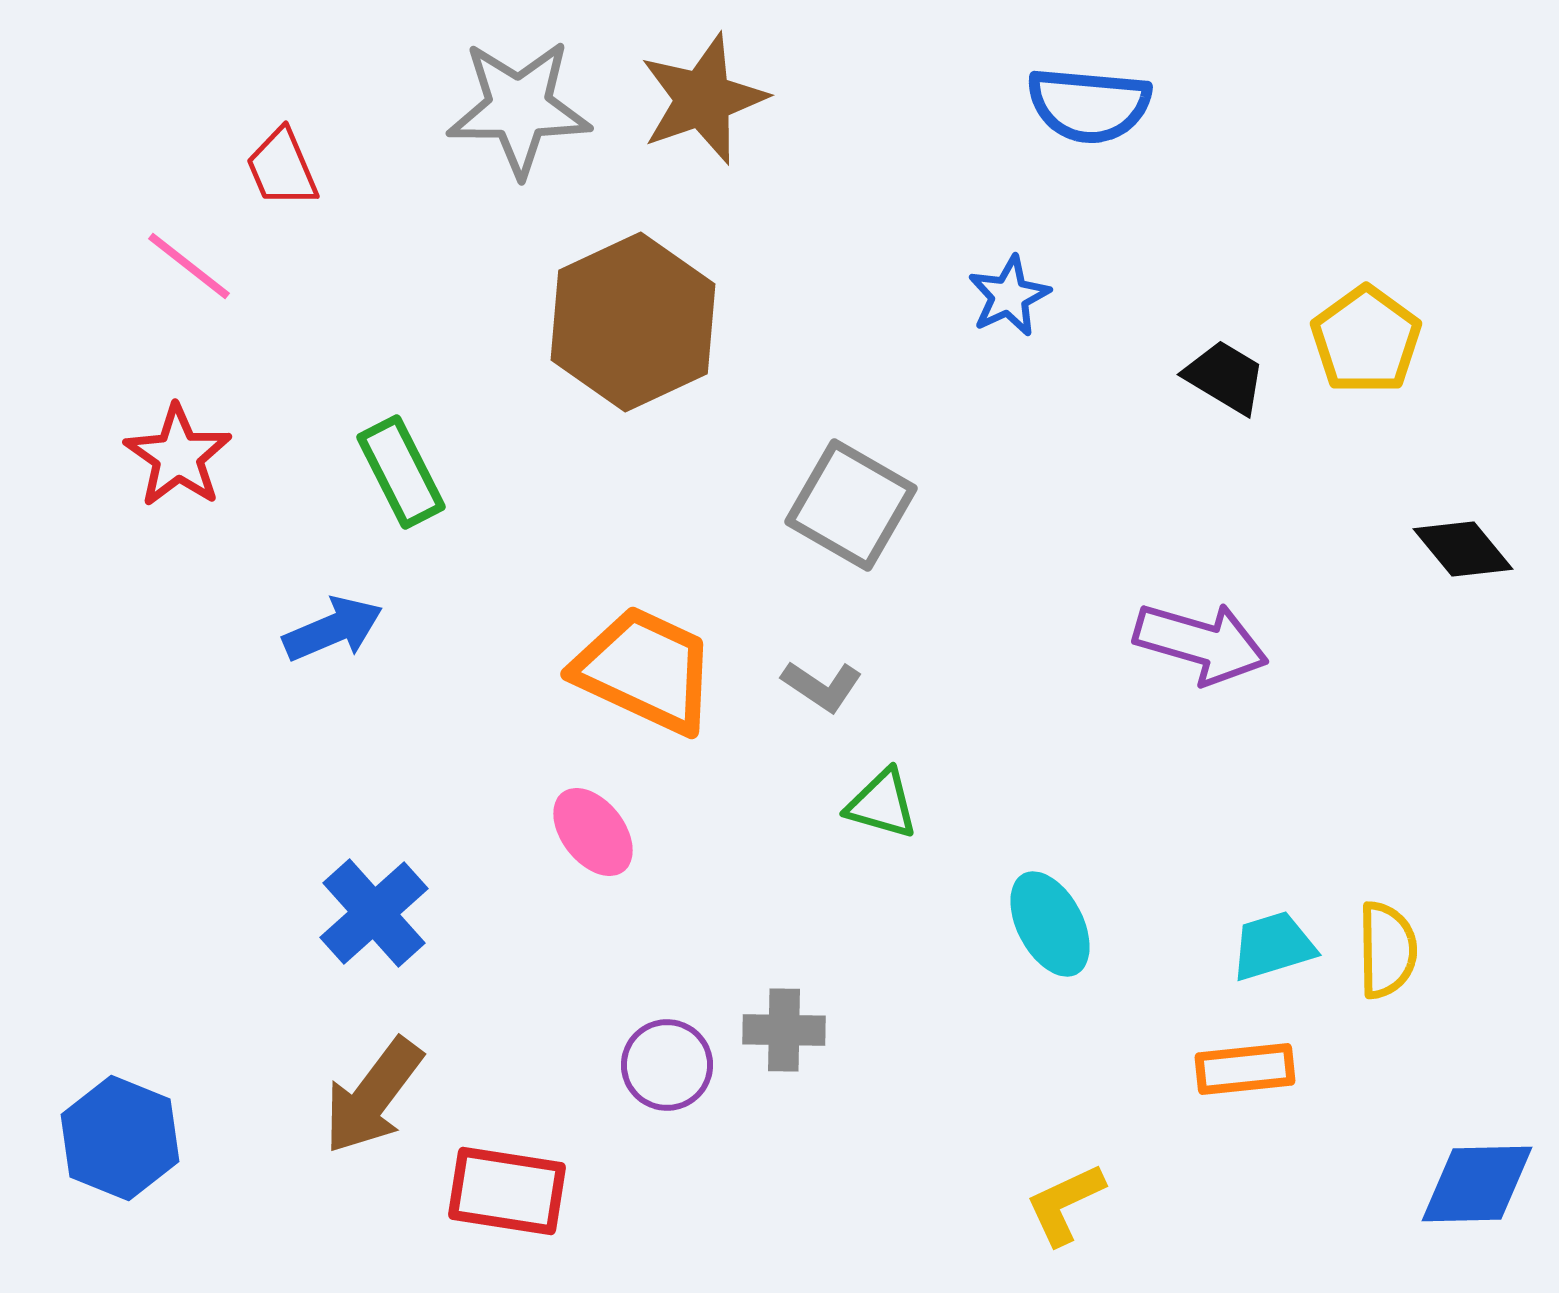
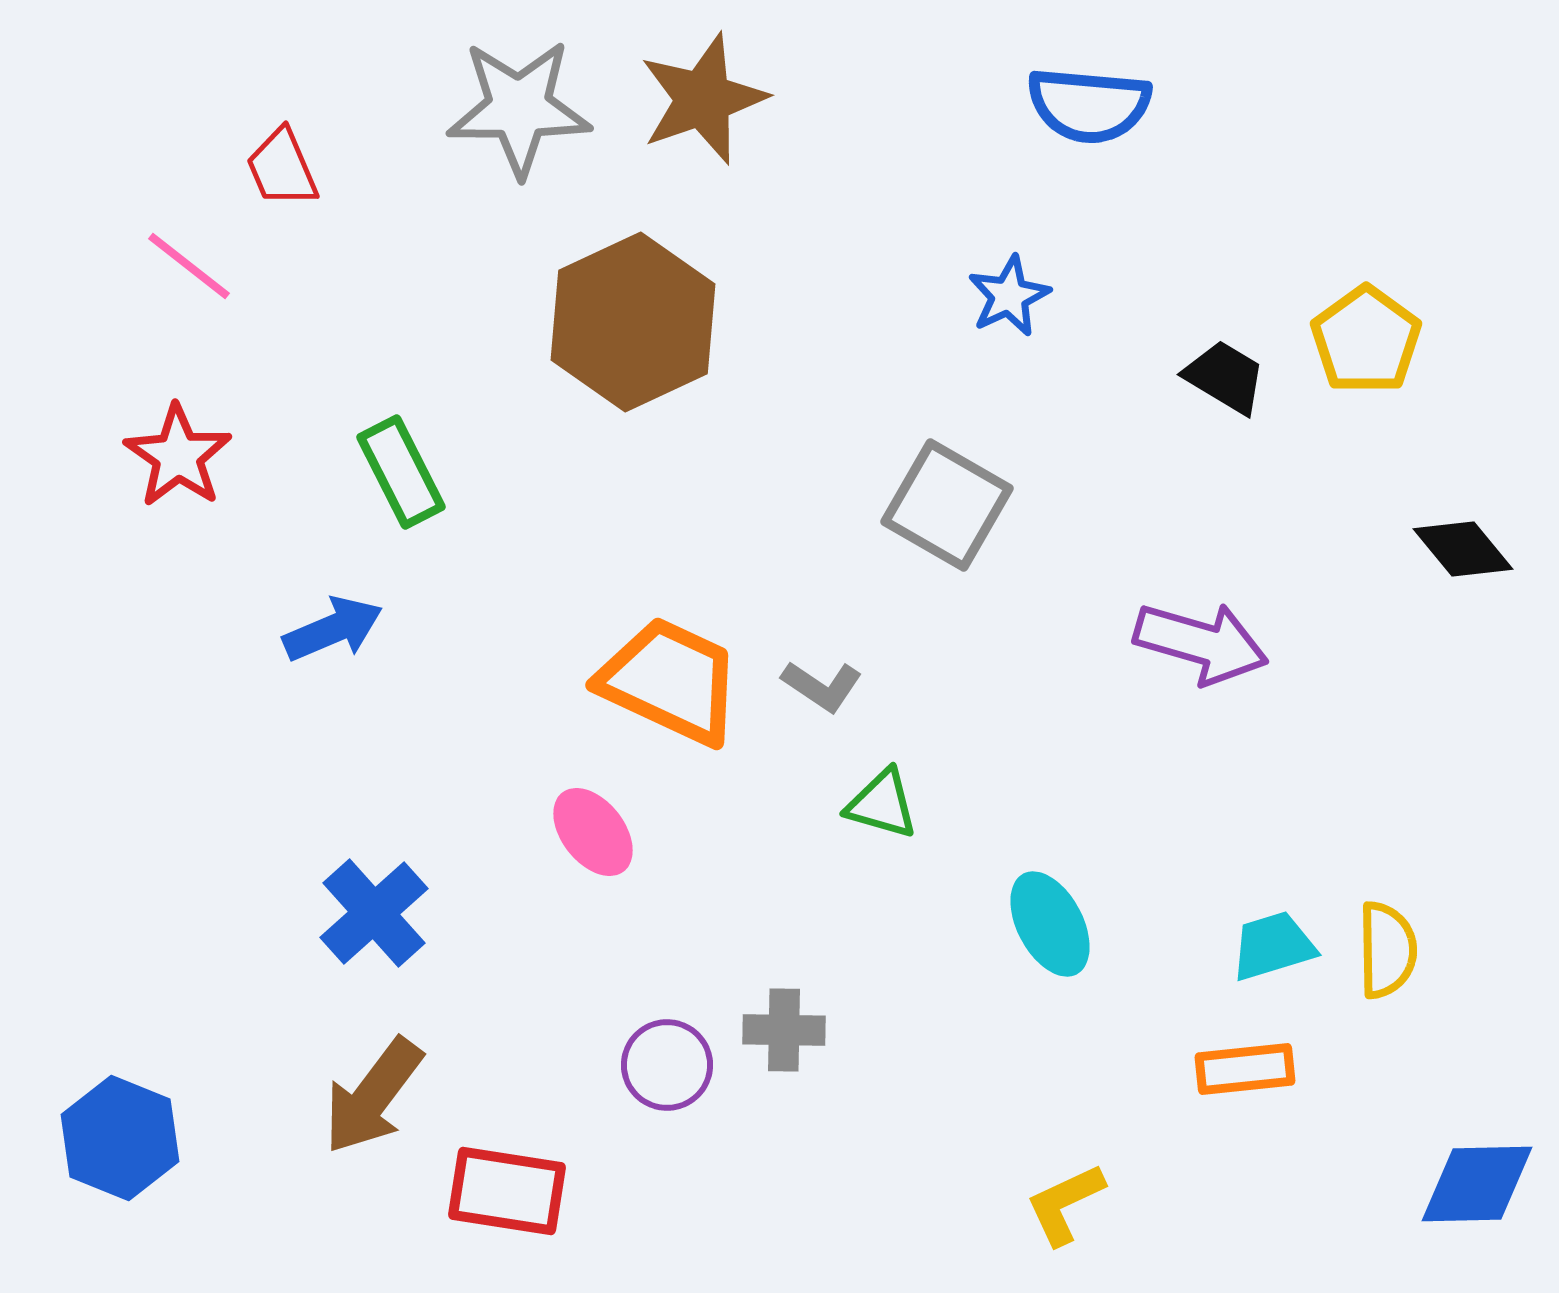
gray square: moved 96 px right
orange trapezoid: moved 25 px right, 11 px down
